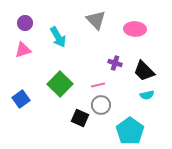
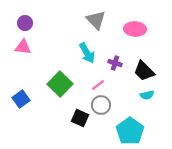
cyan arrow: moved 29 px right, 16 px down
pink triangle: moved 3 px up; rotated 24 degrees clockwise
pink line: rotated 24 degrees counterclockwise
